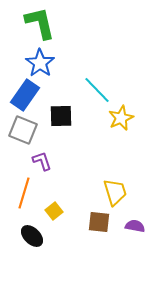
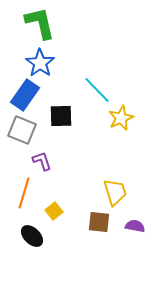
gray square: moved 1 px left
